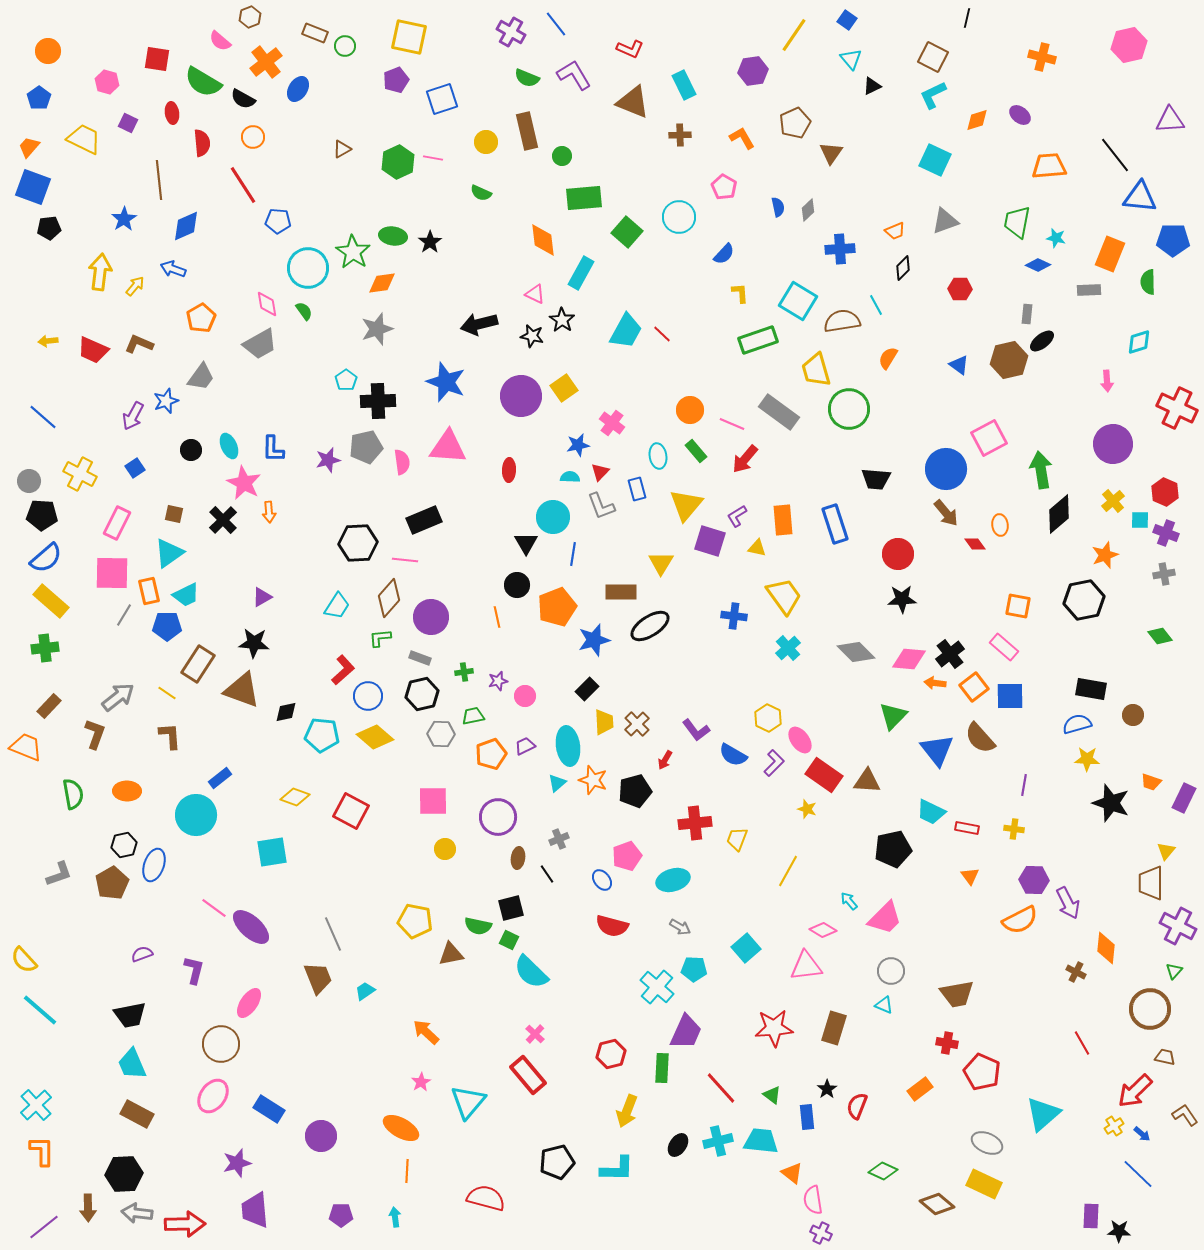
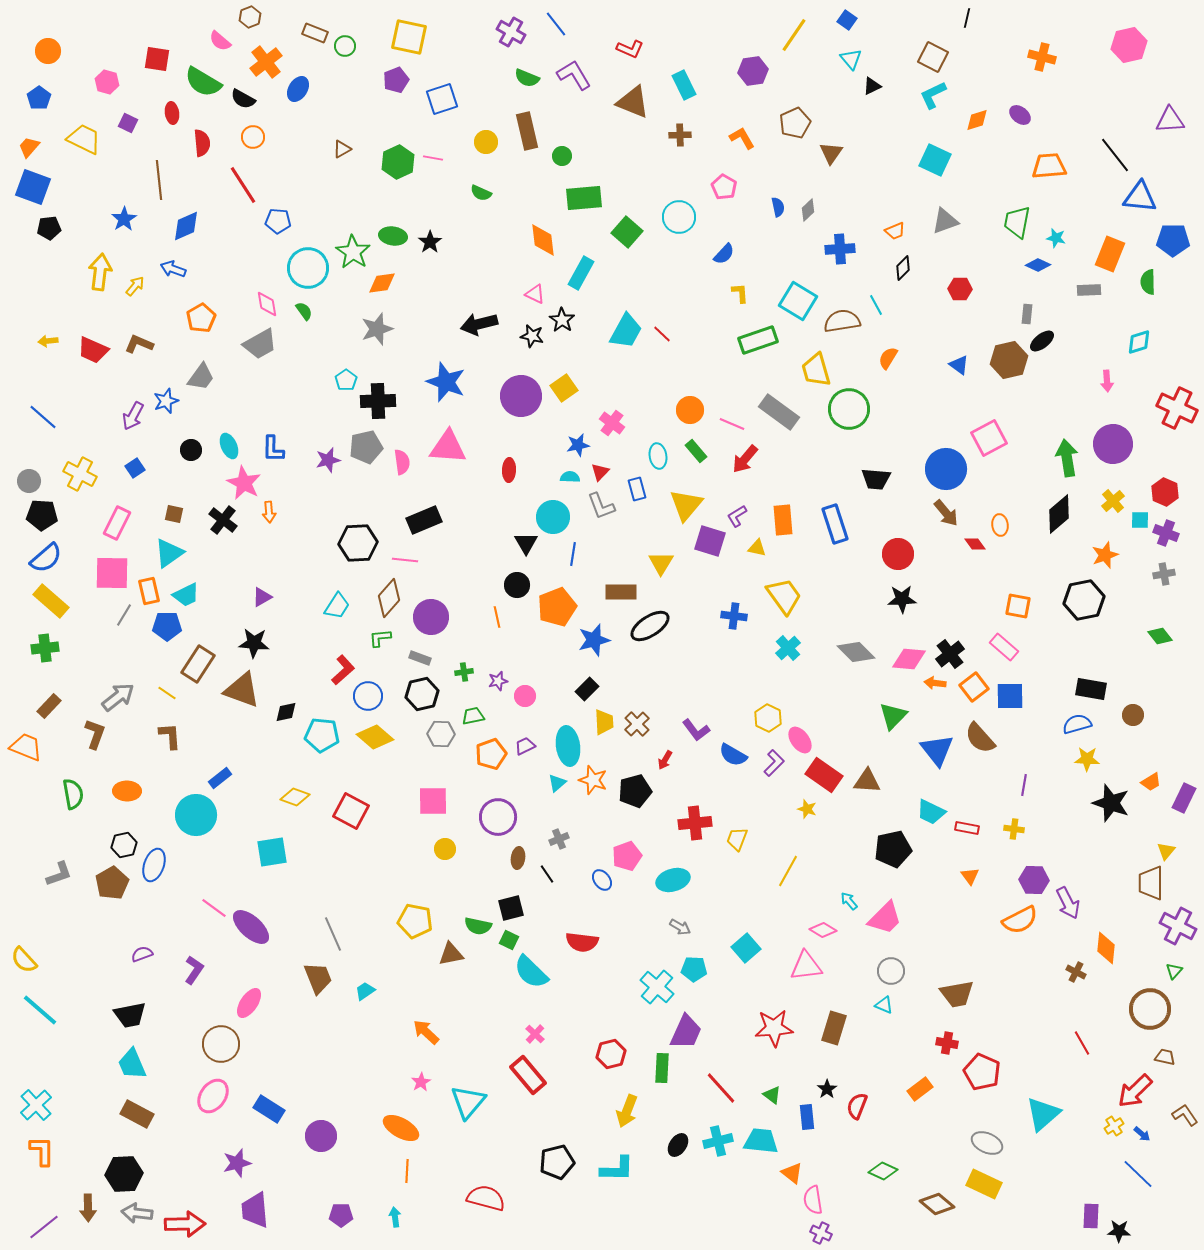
green arrow at (1041, 470): moved 26 px right, 12 px up
black cross at (223, 520): rotated 8 degrees counterclockwise
orange trapezoid at (1151, 782): rotated 50 degrees counterclockwise
red semicircle at (612, 926): moved 30 px left, 16 px down; rotated 8 degrees counterclockwise
purple L-shape at (194, 970): rotated 20 degrees clockwise
